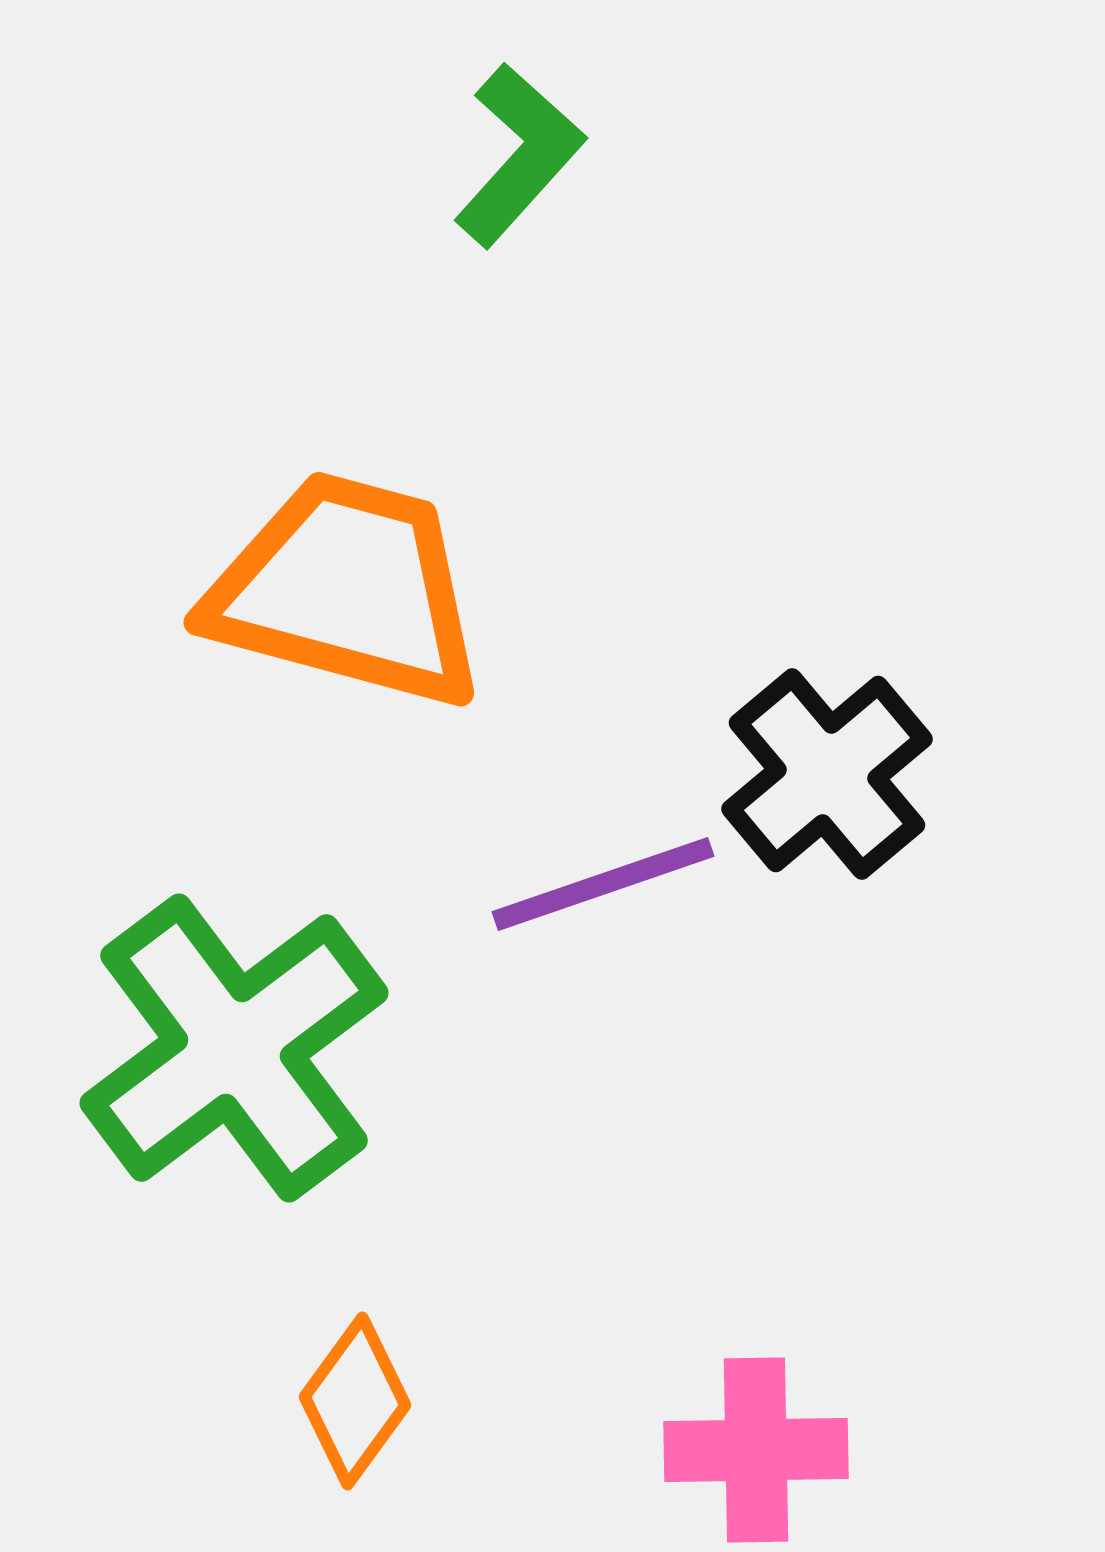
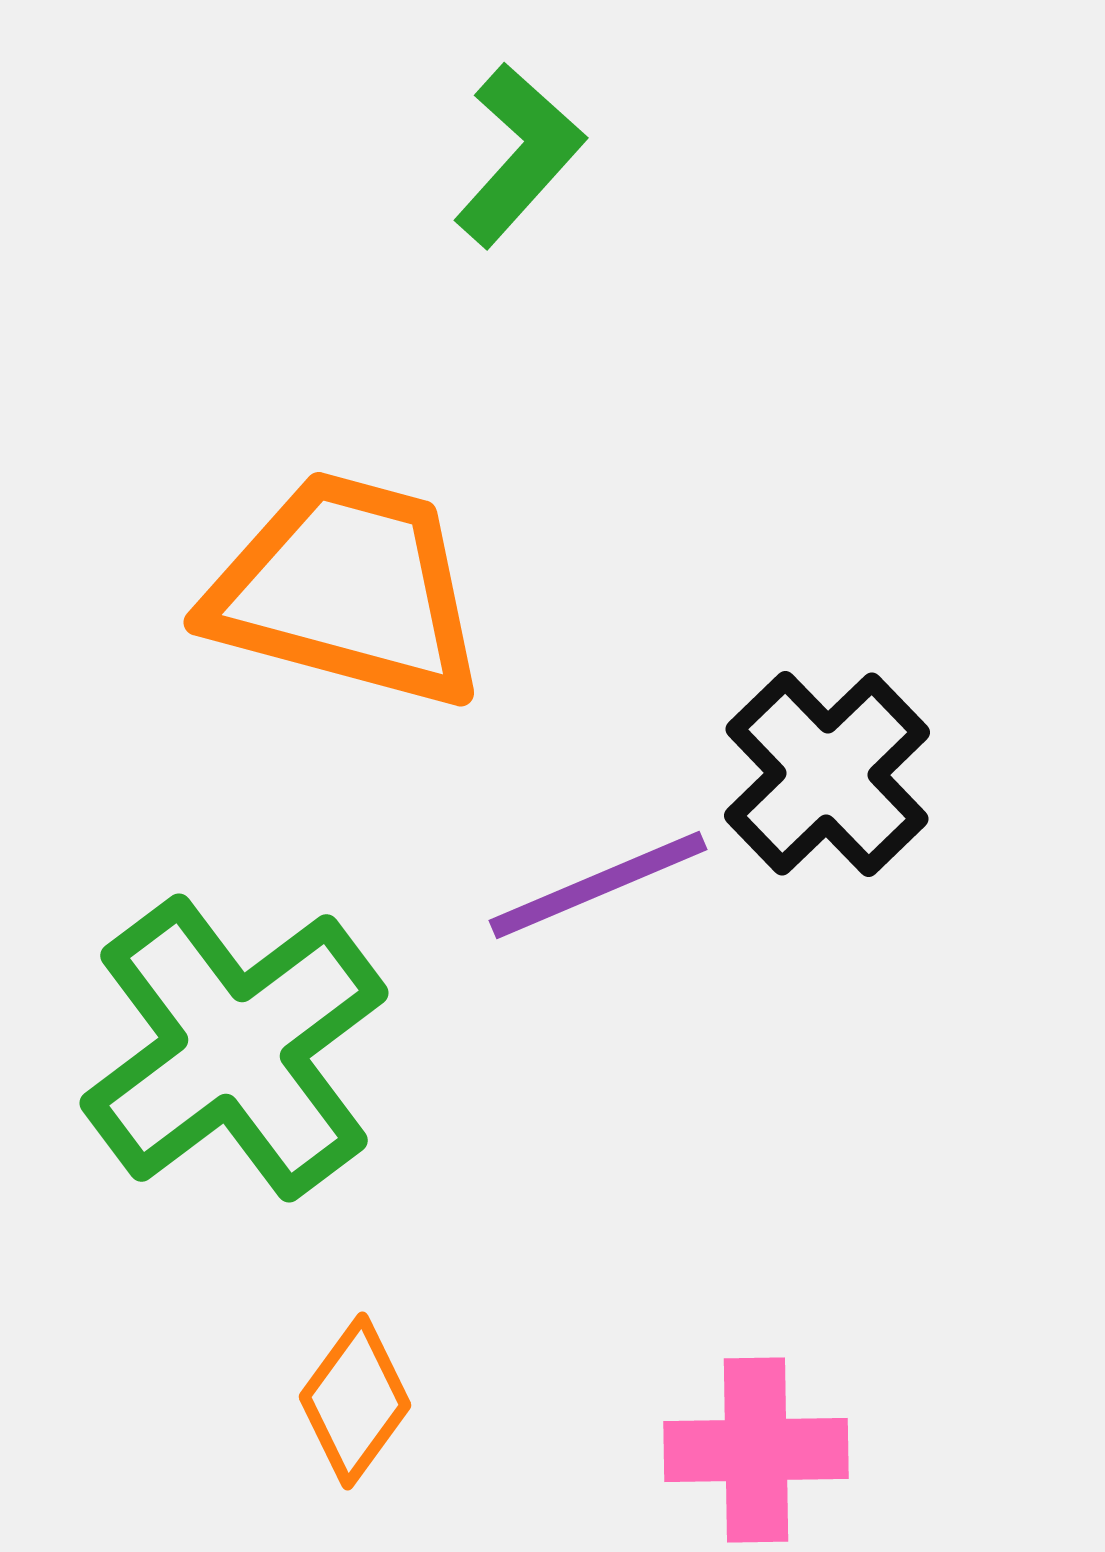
black cross: rotated 4 degrees counterclockwise
purple line: moved 5 px left, 1 px down; rotated 4 degrees counterclockwise
